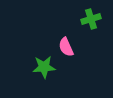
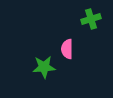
pink semicircle: moved 1 px right, 2 px down; rotated 24 degrees clockwise
